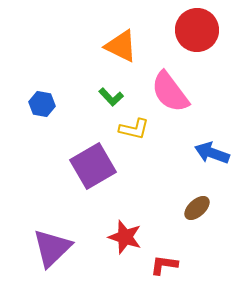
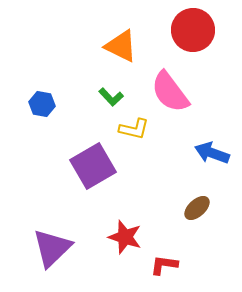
red circle: moved 4 px left
